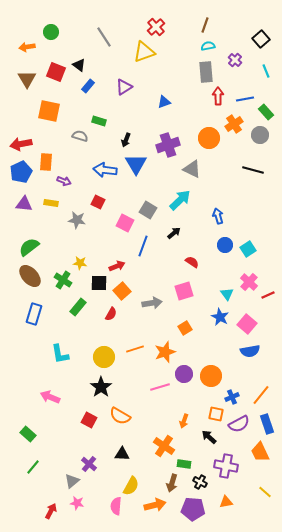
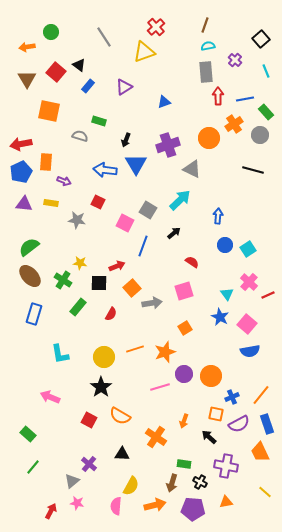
red square at (56, 72): rotated 18 degrees clockwise
blue arrow at (218, 216): rotated 21 degrees clockwise
orange square at (122, 291): moved 10 px right, 3 px up
orange cross at (164, 446): moved 8 px left, 9 px up
